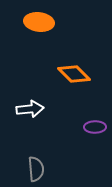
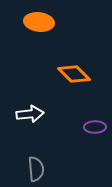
white arrow: moved 5 px down
